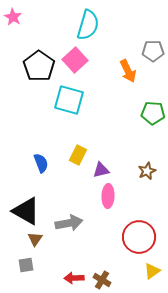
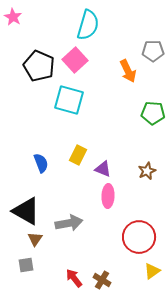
black pentagon: rotated 12 degrees counterclockwise
purple triangle: moved 2 px right, 1 px up; rotated 36 degrees clockwise
red arrow: rotated 54 degrees clockwise
